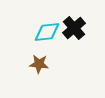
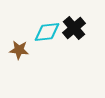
brown star: moved 20 px left, 14 px up
